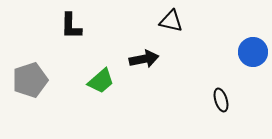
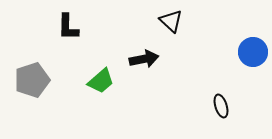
black triangle: rotated 30 degrees clockwise
black L-shape: moved 3 px left, 1 px down
gray pentagon: moved 2 px right
black ellipse: moved 6 px down
